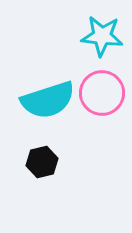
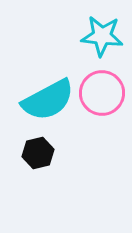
cyan semicircle: rotated 10 degrees counterclockwise
black hexagon: moved 4 px left, 9 px up
